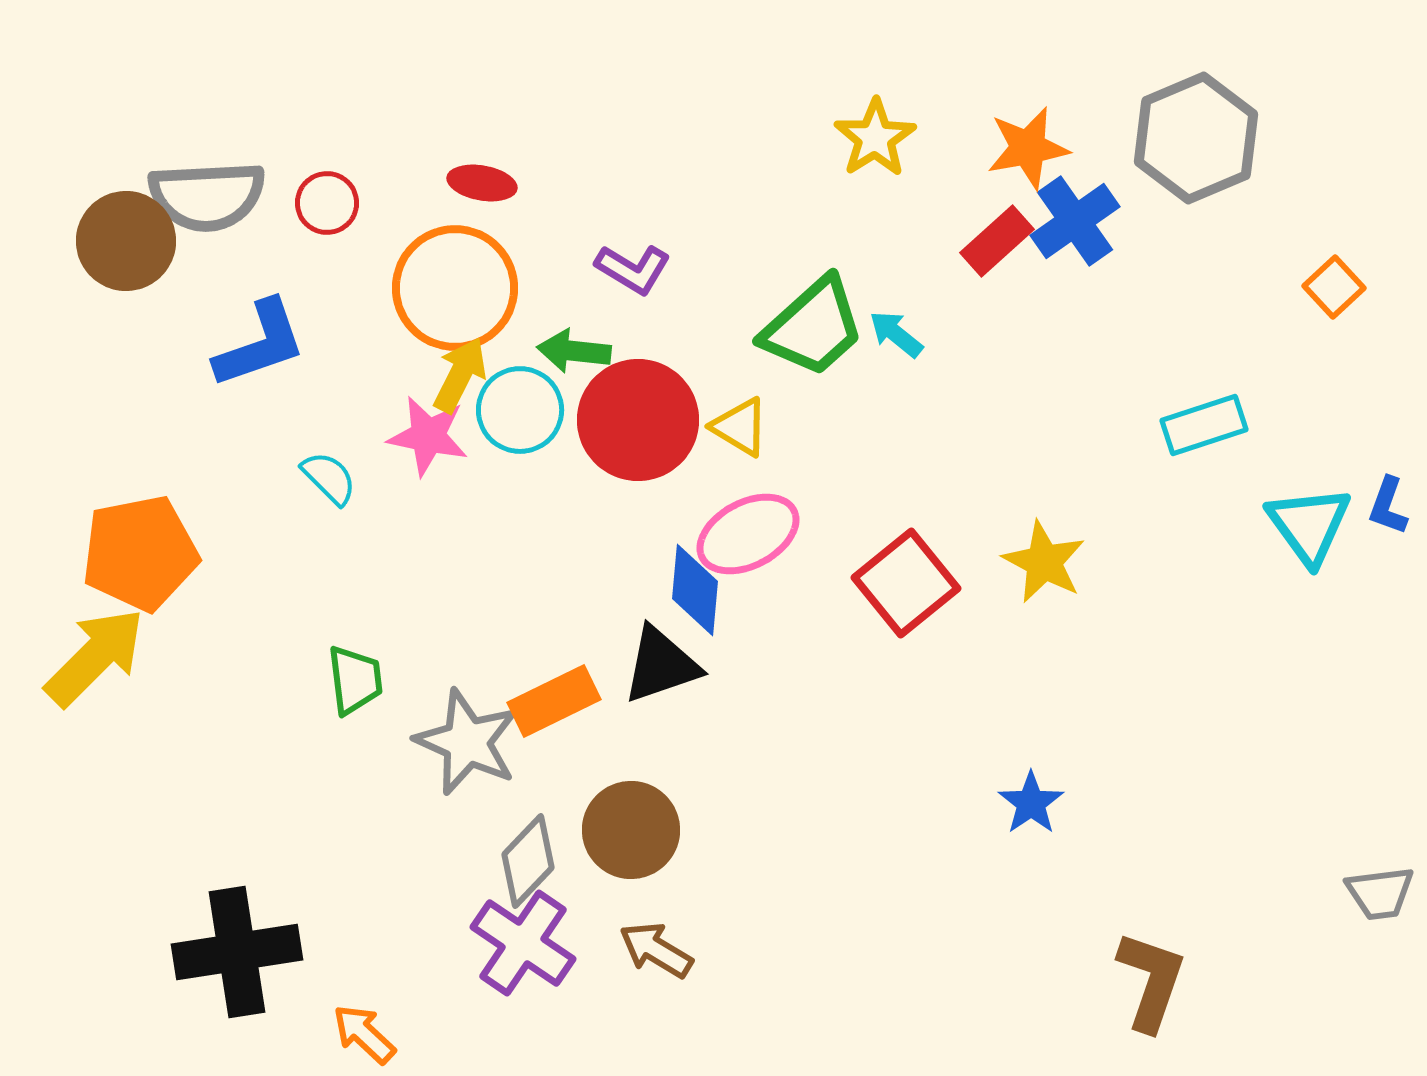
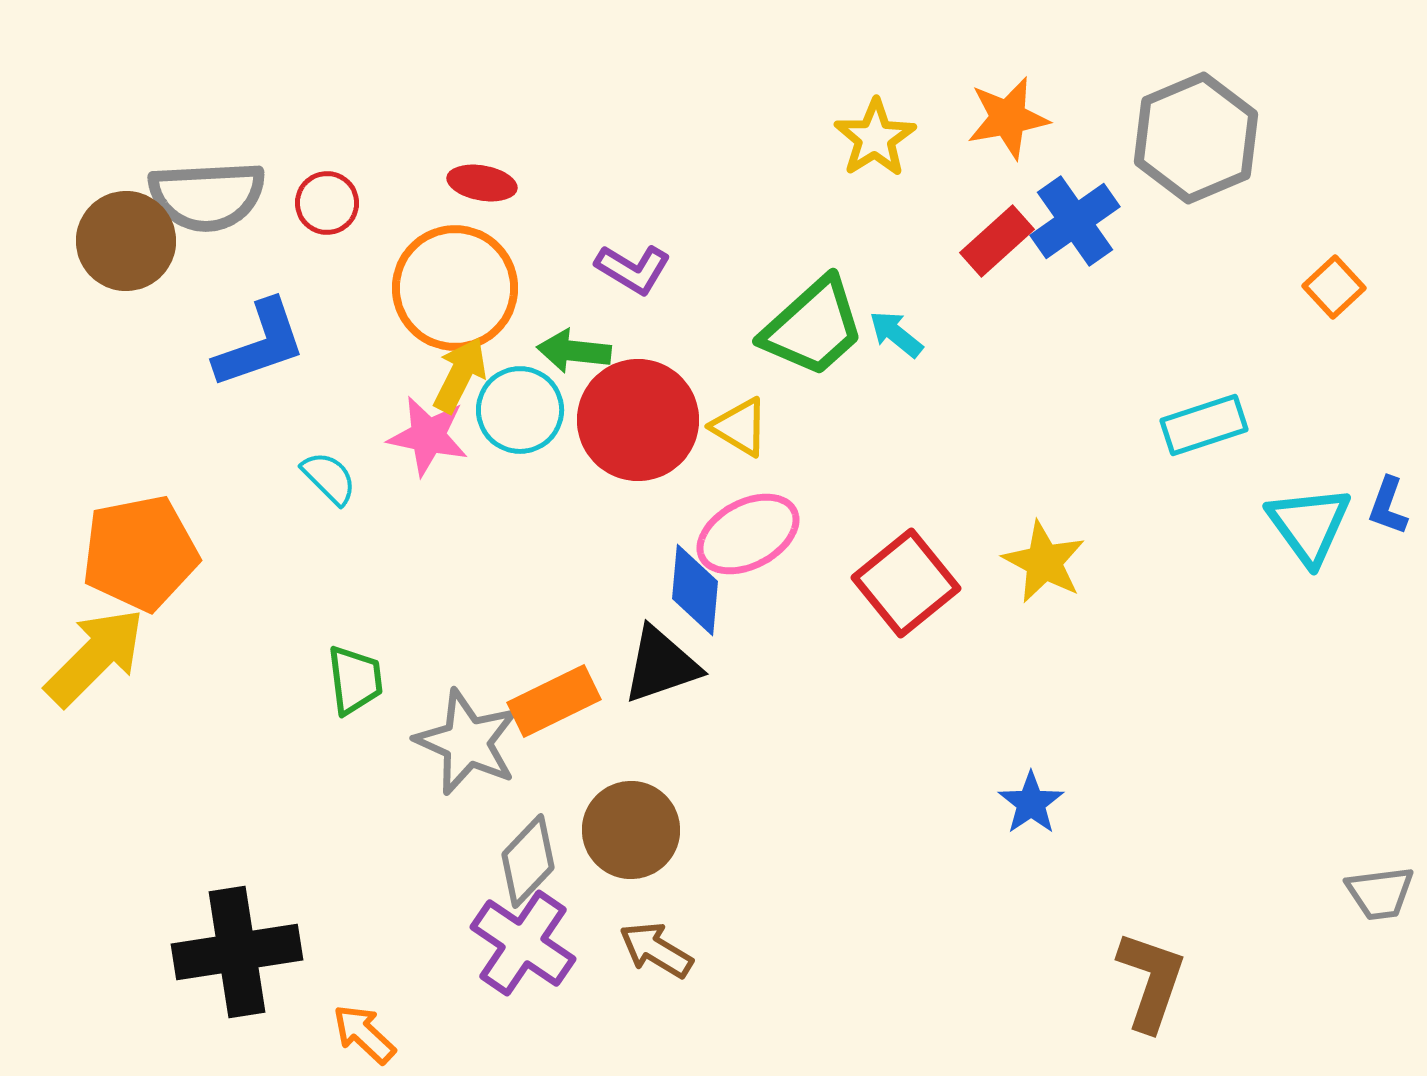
orange star at (1028, 148): moved 20 px left, 30 px up
